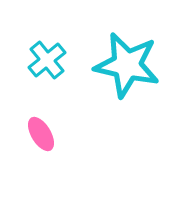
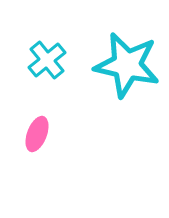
pink ellipse: moved 4 px left; rotated 52 degrees clockwise
